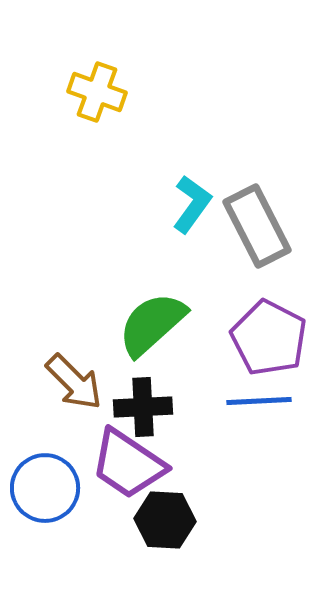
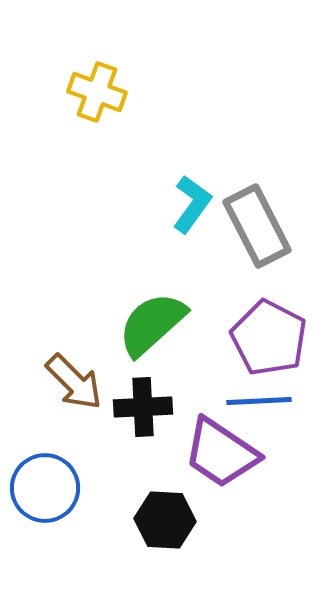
purple trapezoid: moved 93 px right, 11 px up
